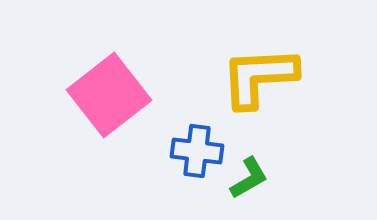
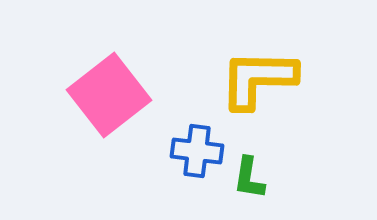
yellow L-shape: moved 1 px left, 2 px down; rotated 4 degrees clockwise
green L-shape: rotated 129 degrees clockwise
